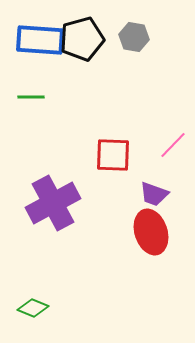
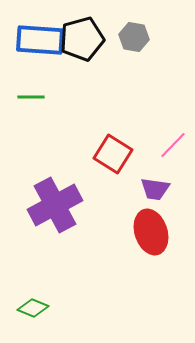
red square: moved 1 px up; rotated 30 degrees clockwise
purple trapezoid: moved 1 px right, 5 px up; rotated 12 degrees counterclockwise
purple cross: moved 2 px right, 2 px down
